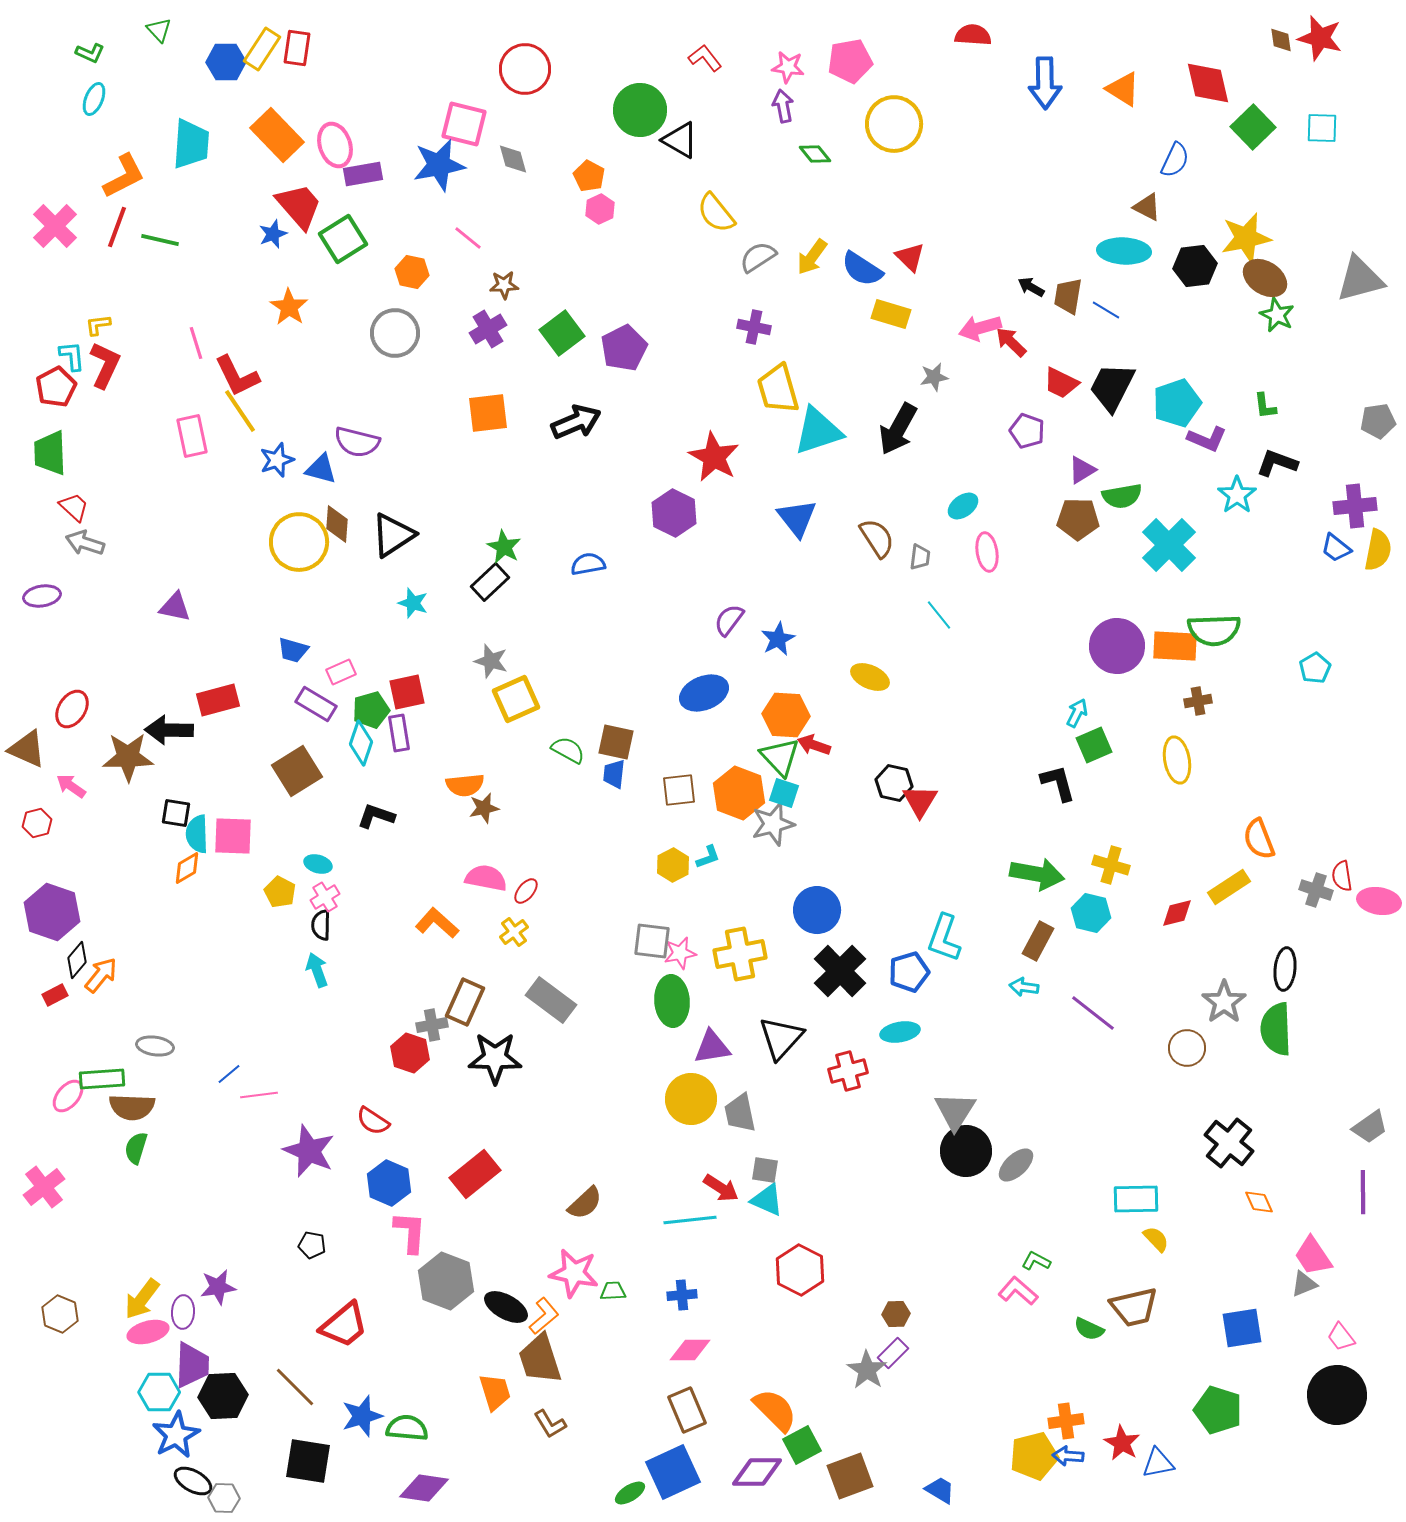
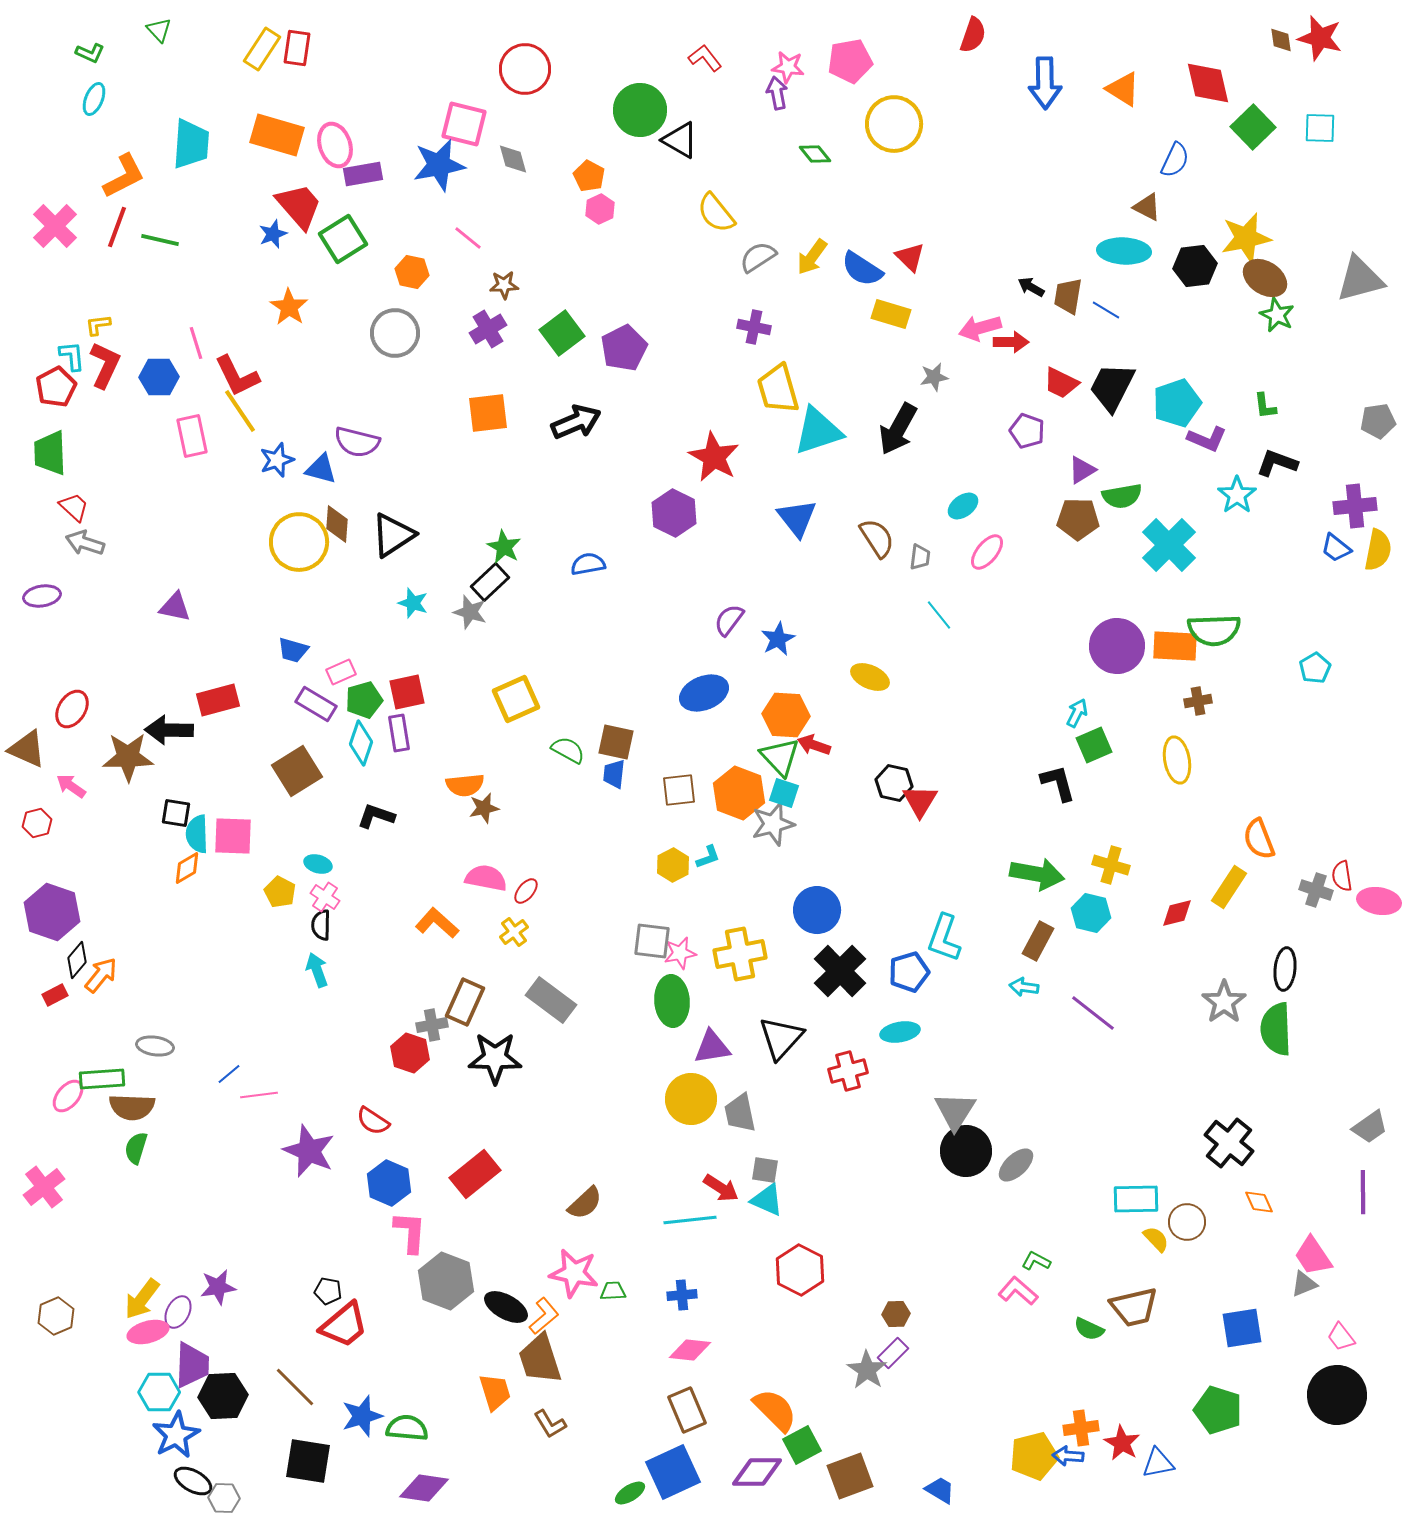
red semicircle at (973, 35): rotated 105 degrees clockwise
blue hexagon at (226, 62): moved 67 px left, 315 px down
purple arrow at (783, 106): moved 6 px left, 13 px up
cyan square at (1322, 128): moved 2 px left
orange rectangle at (277, 135): rotated 30 degrees counterclockwise
red arrow at (1011, 342): rotated 136 degrees clockwise
pink ellipse at (987, 552): rotated 48 degrees clockwise
gray star at (491, 661): moved 21 px left, 49 px up
green pentagon at (371, 710): moved 7 px left, 10 px up
yellow rectangle at (1229, 887): rotated 24 degrees counterclockwise
pink cross at (325, 897): rotated 24 degrees counterclockwise
brown circle at (1187, 1048): moved 174 px down
black pentagon at (312, 1245): moved 16 px right, 46 px down
purple ellipse at (183, 1312): moved 5 px left; rotated 24 degrees clockwise
brown hexagon at (60, 1314): moved 4 px left, 2 px down; rotated 15 degrees clockwise
pink diamond at (690, 1350): rotated 6 degrees clockwise
orange cross at (1066, 1421): moved 15 px right, 7 px down
